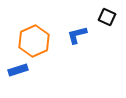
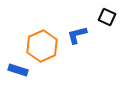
orange hexagon: moved 8 px right, 5 px down
blue rectangle: rotated 36 degrees clockwise
